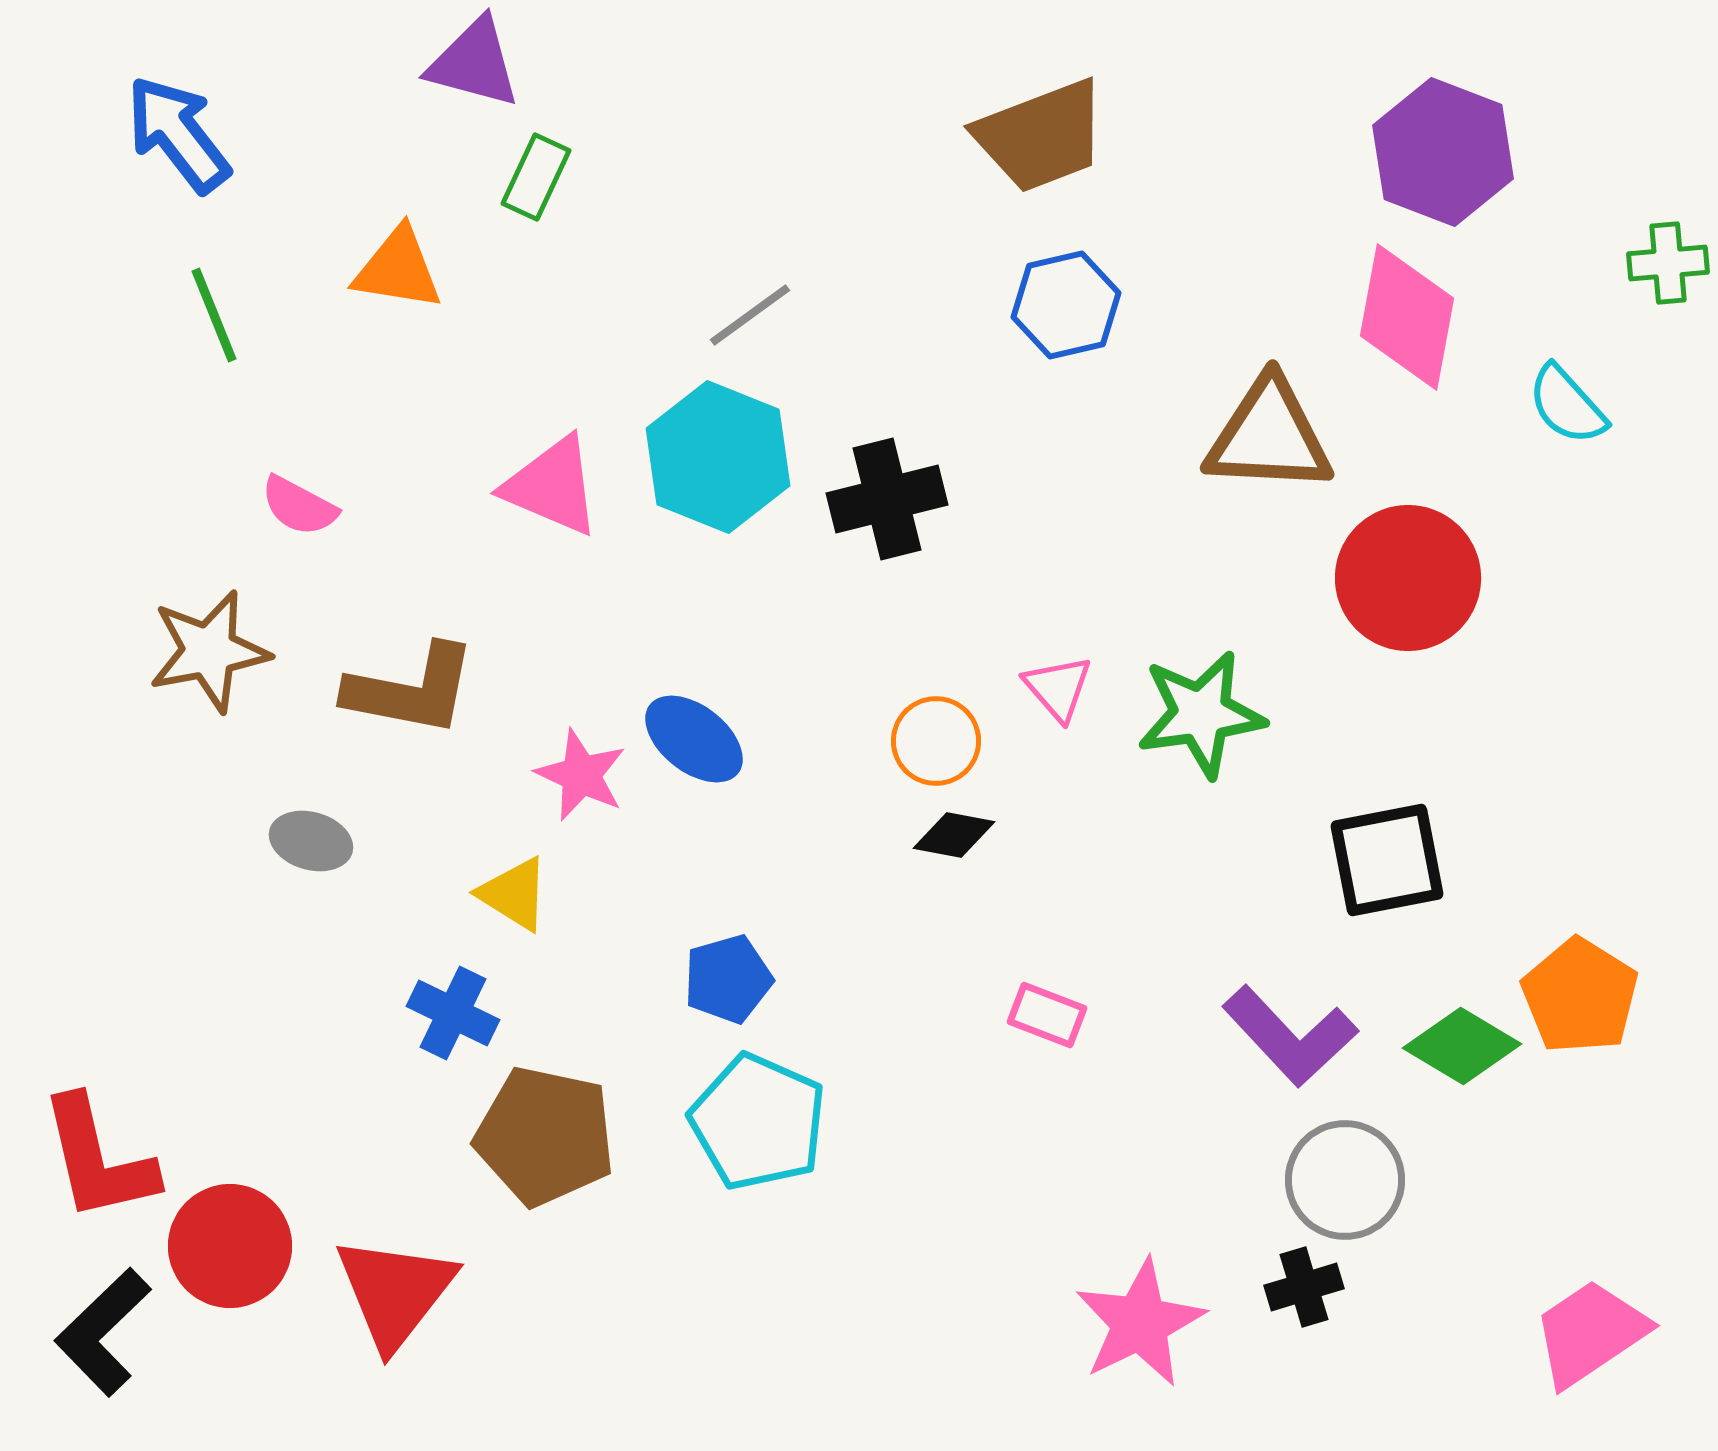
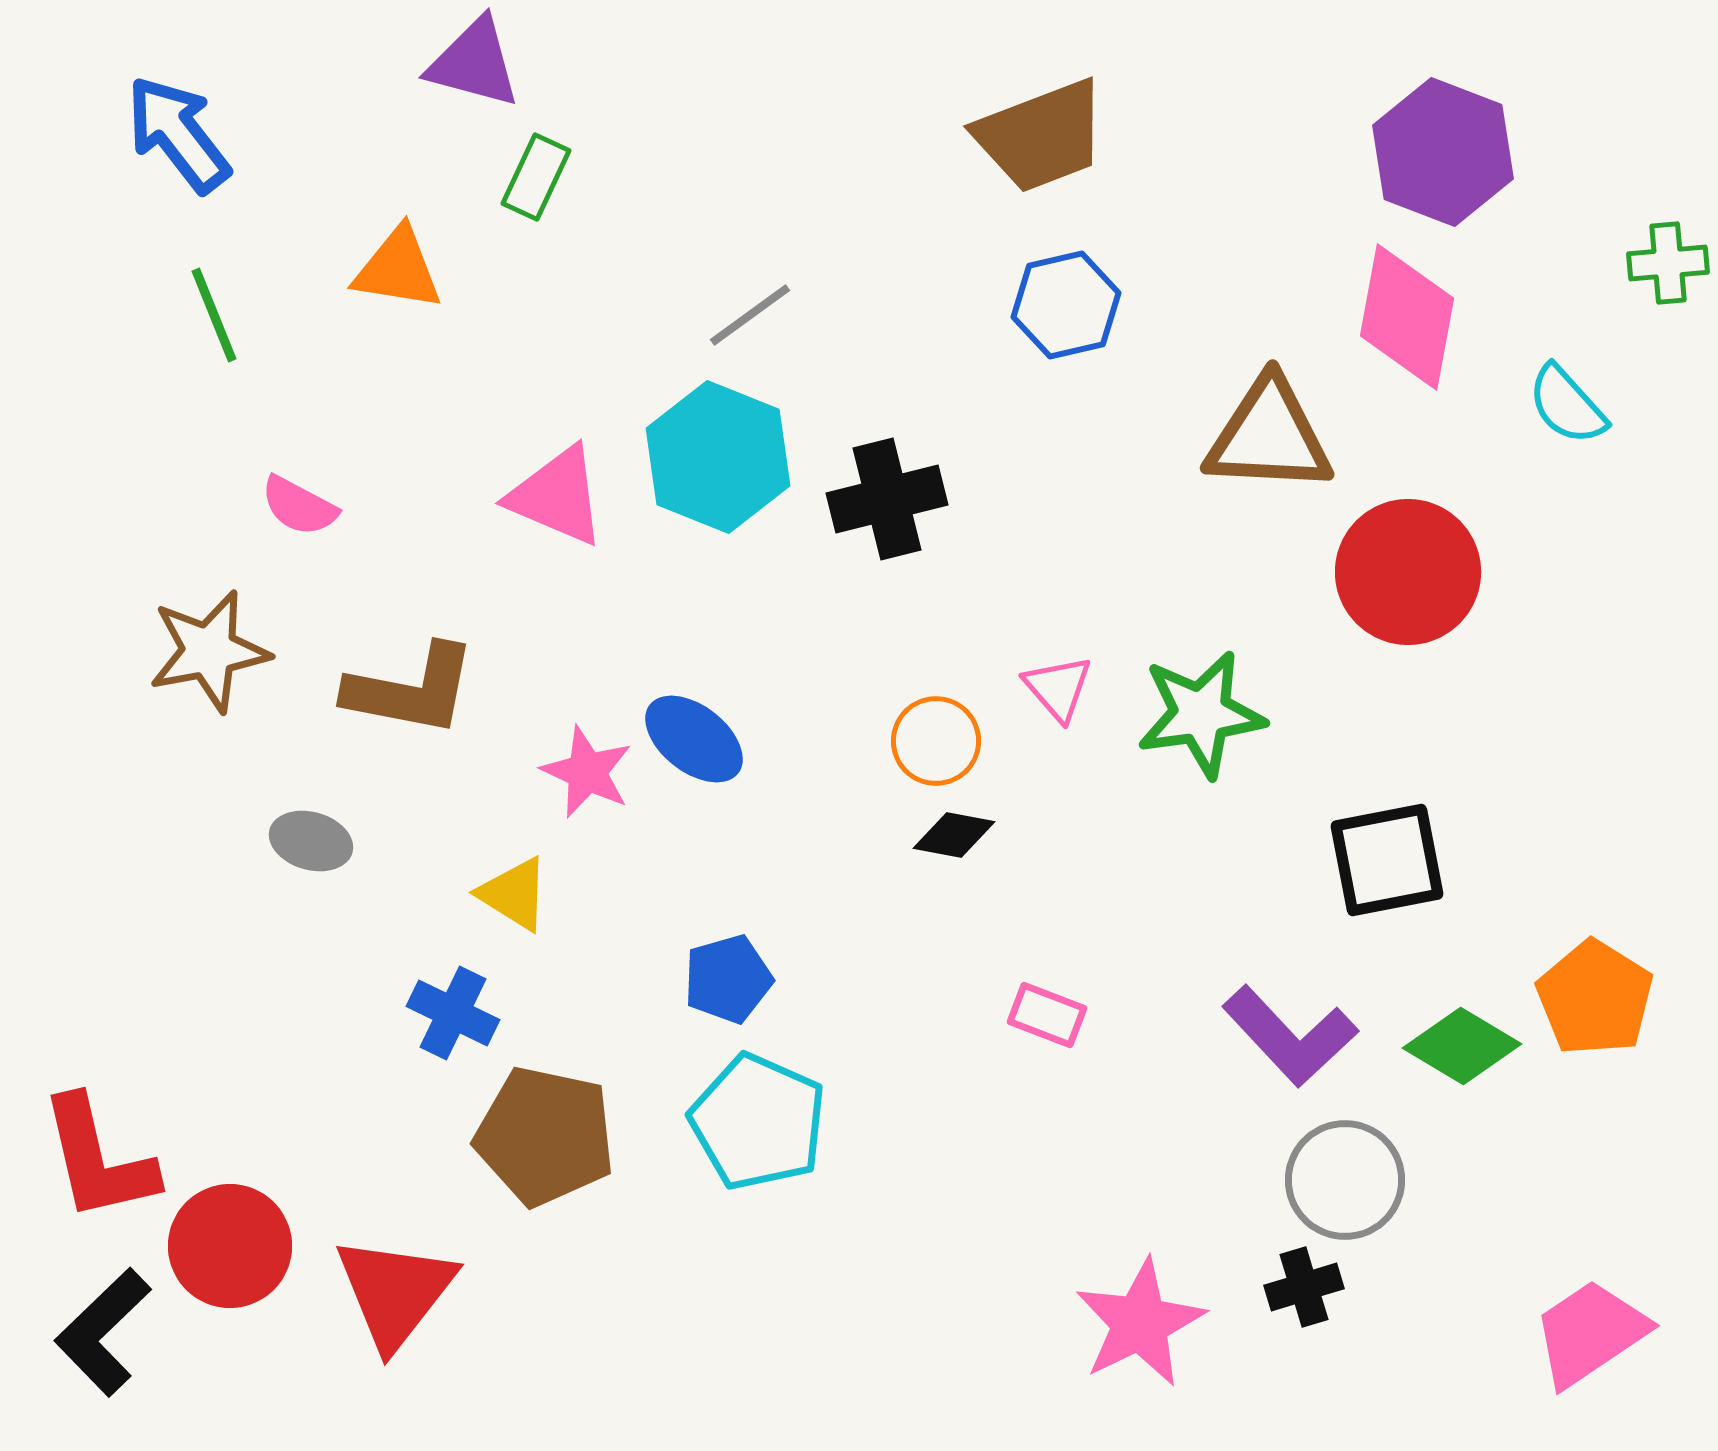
pink triangle at (552, 486): moved 5 px right, 10 px down
red circle at (1408, 578): moved 6 px up
pink star at (581, 775): moved 6 px right, 3 px up
orange pentagon at (1580, 996): moved 15 px right, 2 px down
